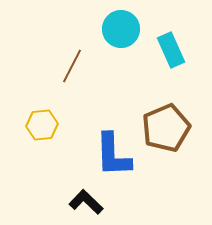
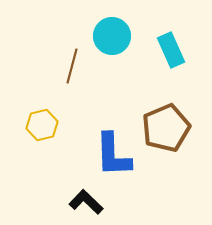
cyan circle: moved 9 px left, 7 px down
brown line: rotated 12 degrees counterclockwise
yellow hexagon: rotated 8 degrees counterclockwise
